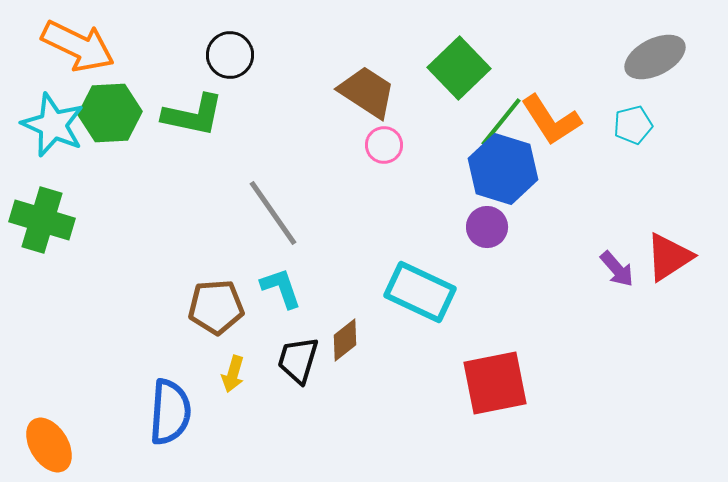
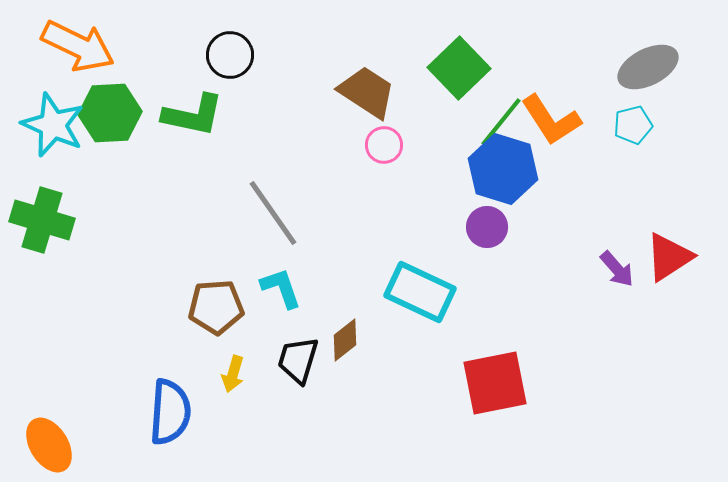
gray ellipse: moved 7 px left, 10 px down
